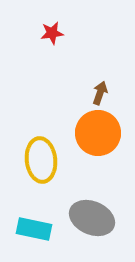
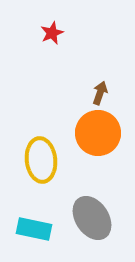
red star: rotated 15 degrees counterclockwise
gray ellipse: rotated 33 degrees clockwise
